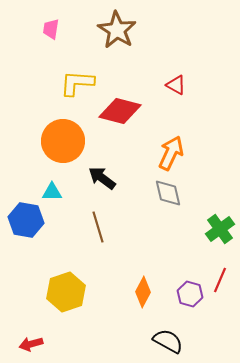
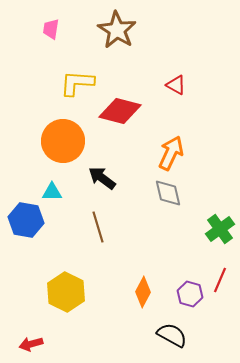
yellow hexagon: rotated 15 degrees counterclockwise
black semicircle: moved 4 px right, 6 px up
